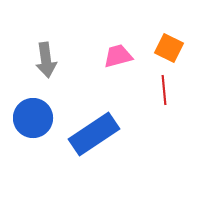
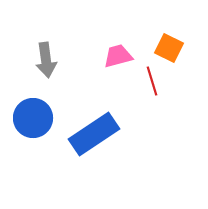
red line: moved 12 px left, 9 px up; rotated 12 degrees counterclockwise
